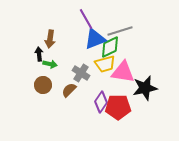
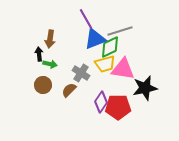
pink triangle: moved 3 px up
